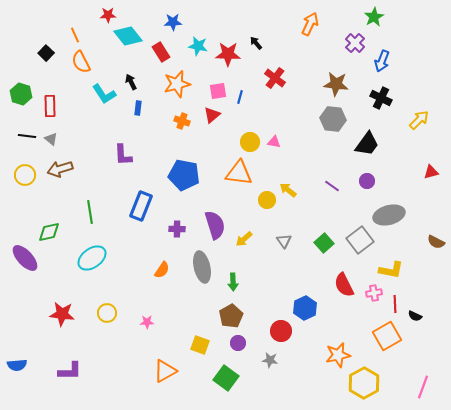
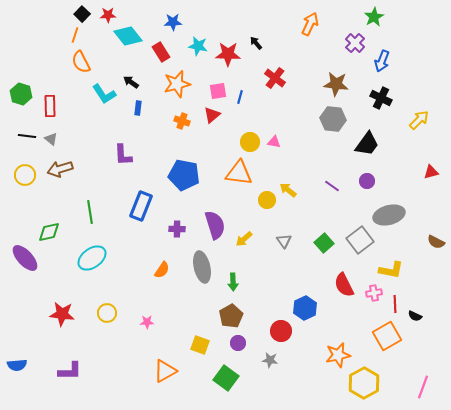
orange line at (75, 35): rotated 42 degrees clockwise
black square at (46, 53): moved 36 px right, 39 px up
black arrow at (131, 82): rotated 28 degrees counterclockwise
